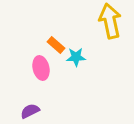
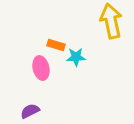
yellow arrow: moved 1 px right
orange rectangle: rotated 24 degrees counterclockwise
